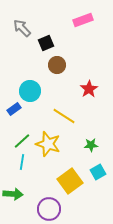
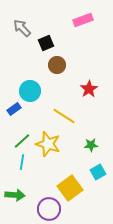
yellow square: moved 7 px down
green arrow: moved 2 px right, 1 px down
